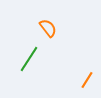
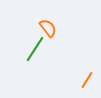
green line: moved 6 px right, 10 px up
